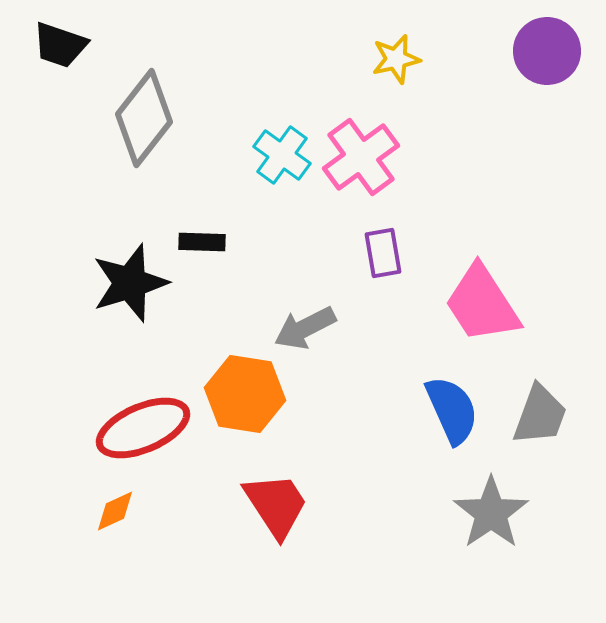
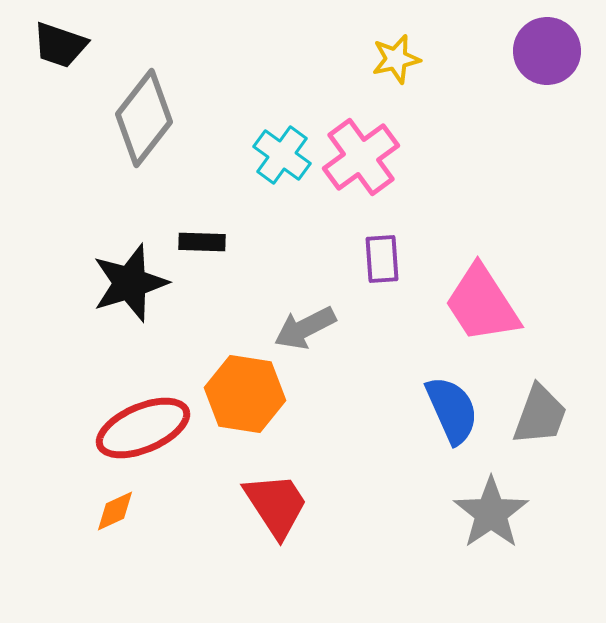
purple rectangle: moved 1 px left, 6 px down; rotated 6 degrees clockwise
